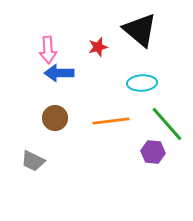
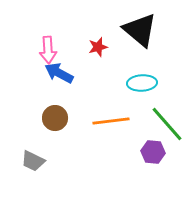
blue arrow: rotated 28 degrees clockwise
